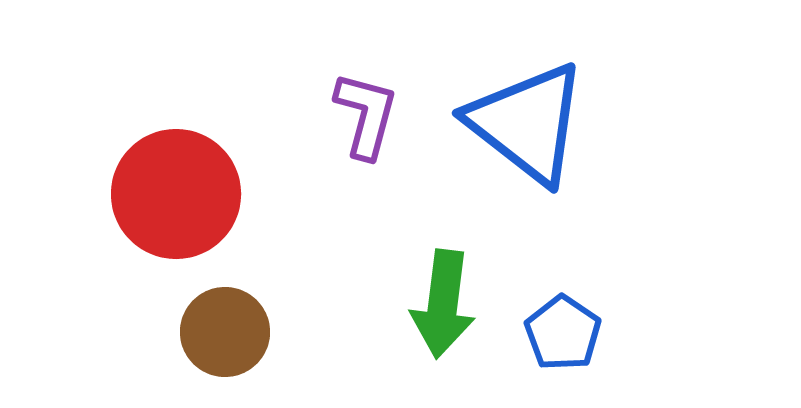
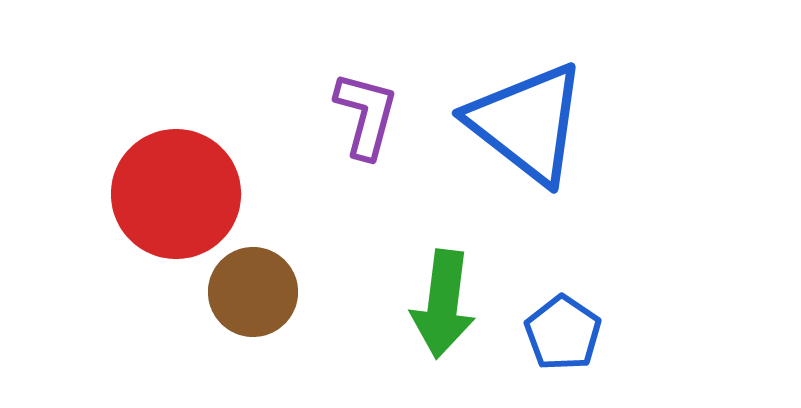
brown circle: moved 28 px right, 40 px up
